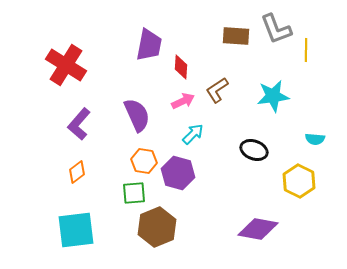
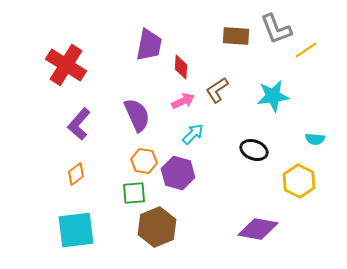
yellow line: rotated 55 degrees clockwise
orange diamond: moved 1 px left, 2 px down
